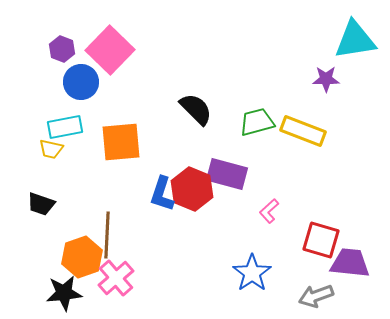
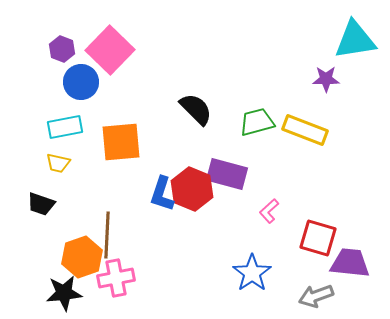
yellow rectangle: moved 2 px right, 1 px up
yellow trapezoid: moved 7 px right, 14 px down
red square: moved 3 px left, 2 px up
pink cross: rotated 30 degrees clockwise
